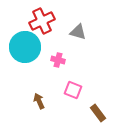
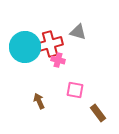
red cross: moved 8 px right, 23 px down; rotated 10 degrees clockwise
pink square: moved 2 px right; rotated 12 degrees counterclockwise
